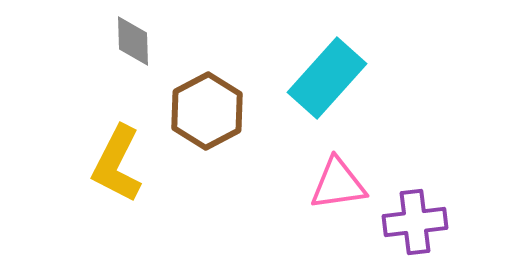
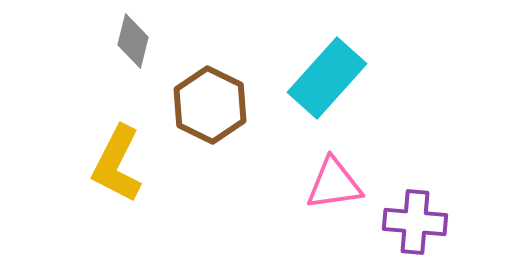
gray diamond: rotated 16 degrees clockwise
brown hexagon: moved 3 px right, 6 px up; rotated 6 degrees counterclockwise
pink triangle: moved 4 px left
purple cross: rotated 12 degrees clockwise
